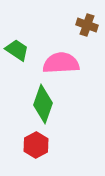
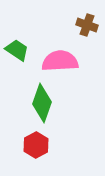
pink semicircle: moved 1 px left, 2 px up
green diamond: moved 1 px left, 1 px up
